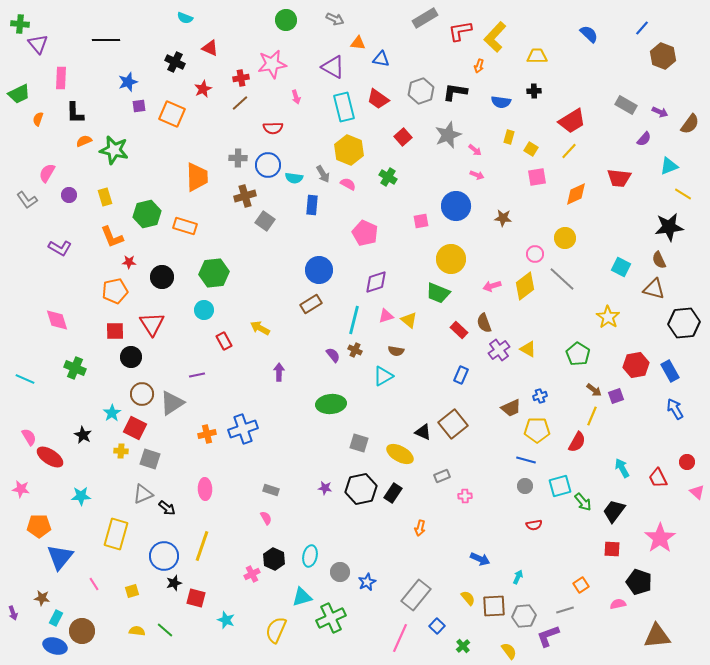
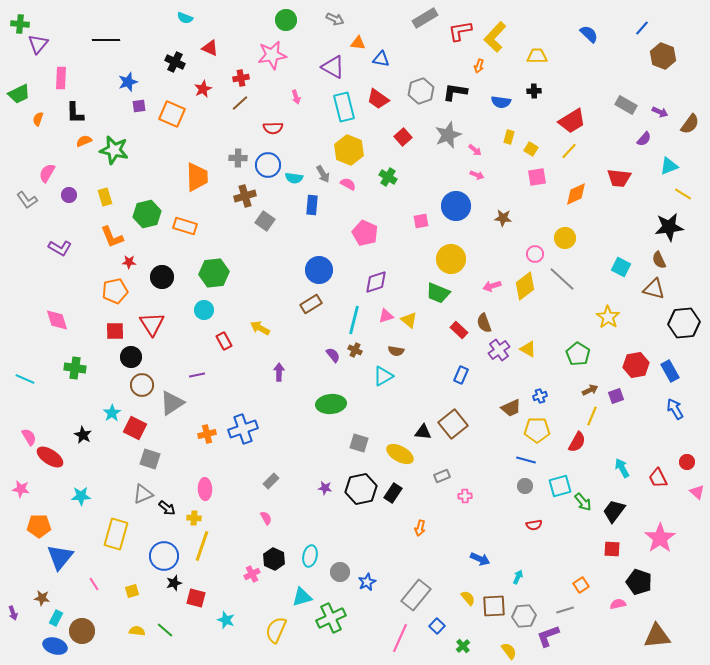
purple triangle at (38, 44): rotated 20 degrees clockwise
pink star at (272, 64): moved 9 px up
green cross at (75, 368): rotated 15 degrees counterclockwise
brown arrow at (594, 390): moved 4 px left; rotated 63 degrees counterclockwise
brown circle at (142, 394): moved 9 px up
black triangle at (423, 432): rotated 18 degrees counterclockwise
yellow cross at (121, 451): moved 73 px right, 67 px down
gray rectangle at (271, 490): moved 9 px up; rotated 63 degrees counterclockwise
